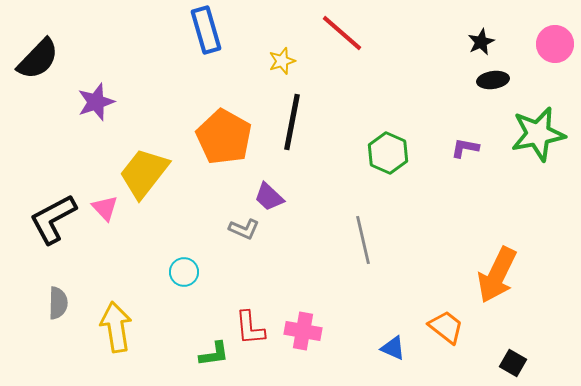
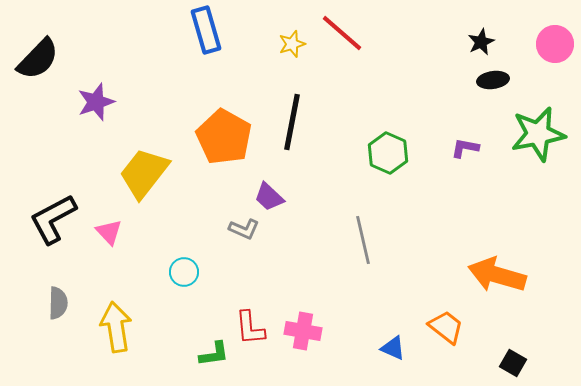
yellow star: moved 10 px right, 17 px up
pink triangle: moved 4 px right, 24 px down
orange arrow: rotated 80 degrees clockwise
